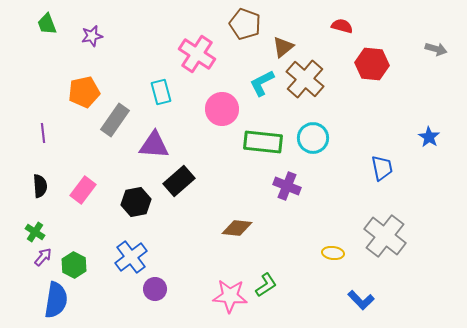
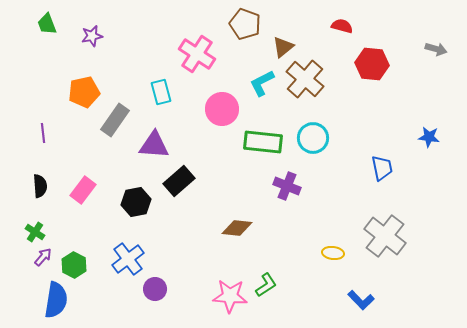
blue star: rotated 25 degrees counterclockwise
blue cross: moved 3 px left, 2 px down
